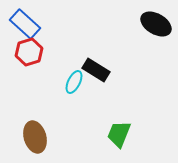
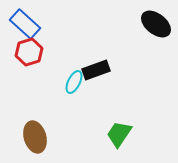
black ellipse: rotated 8 degrees clockwise
black rectangle: rotated 52 degrees counterclockwise
green trapezoid: rotated 12 degrees clockwise
